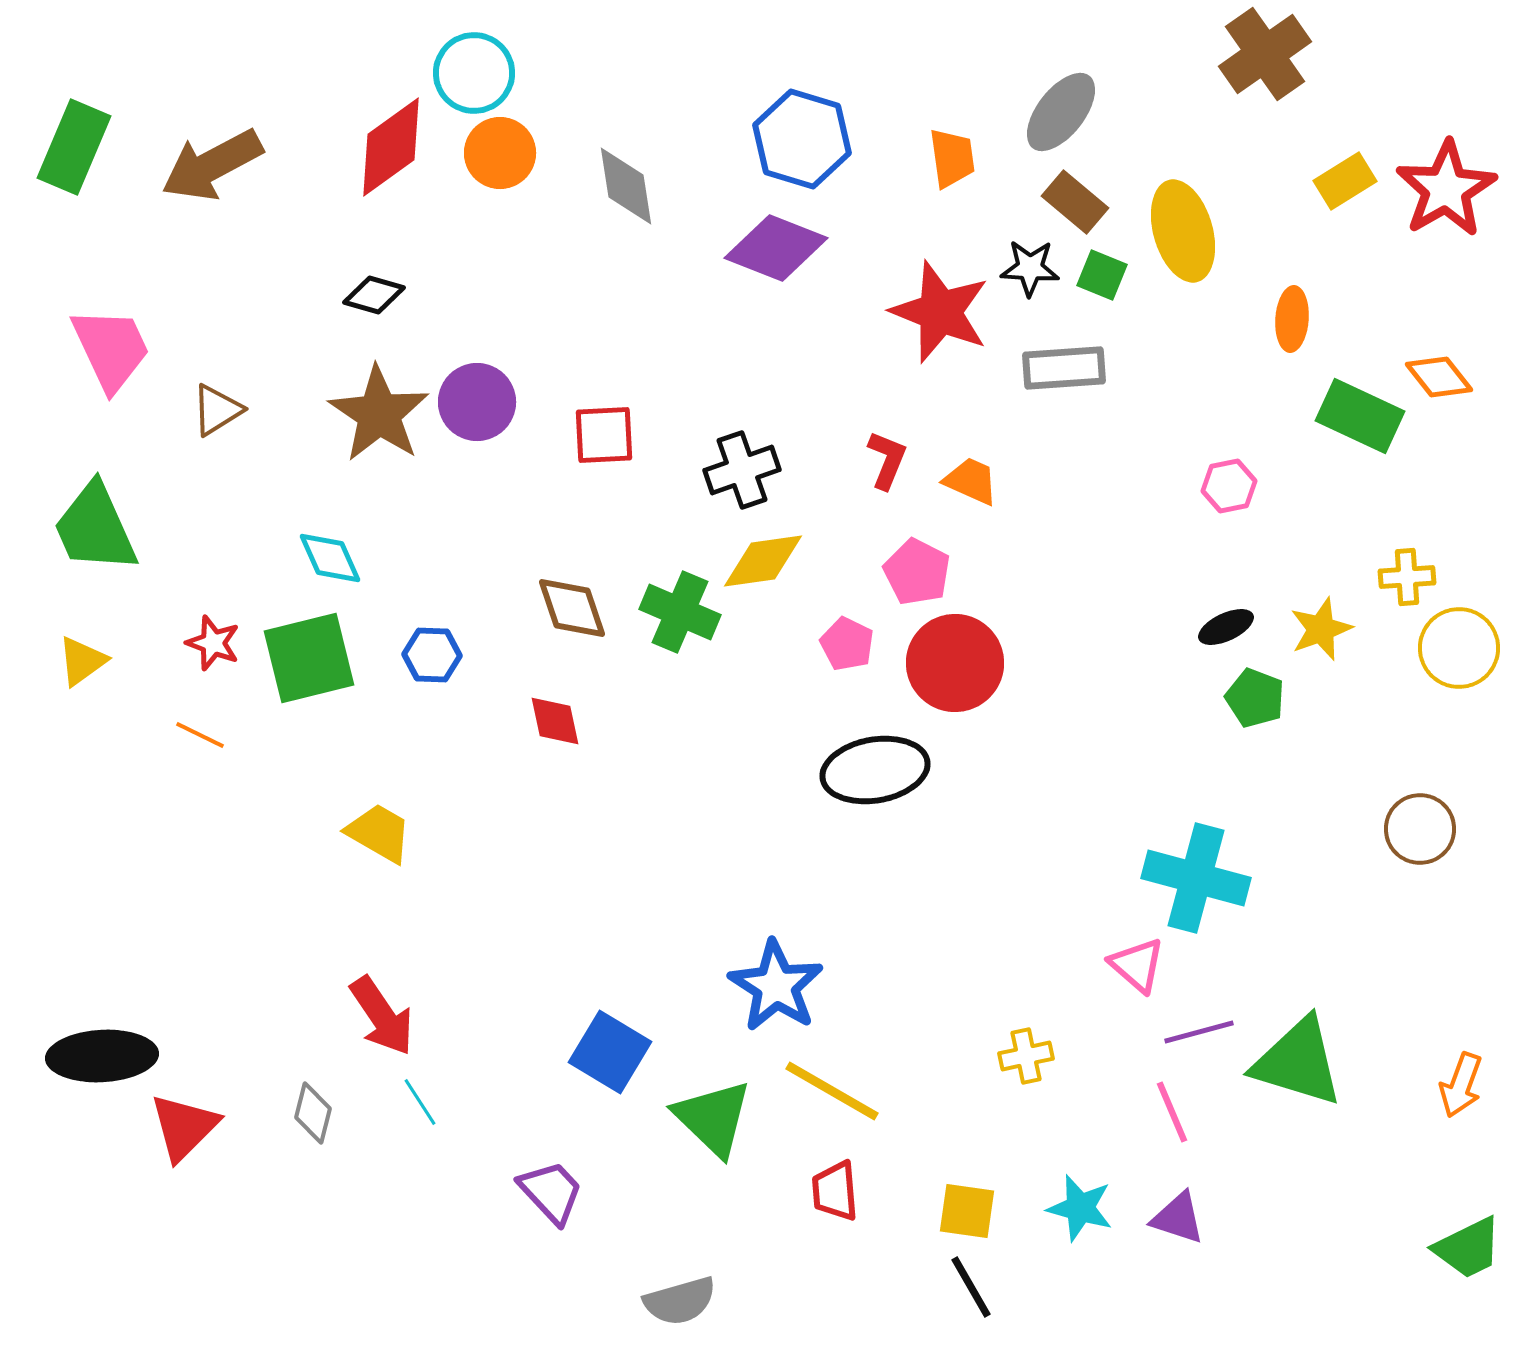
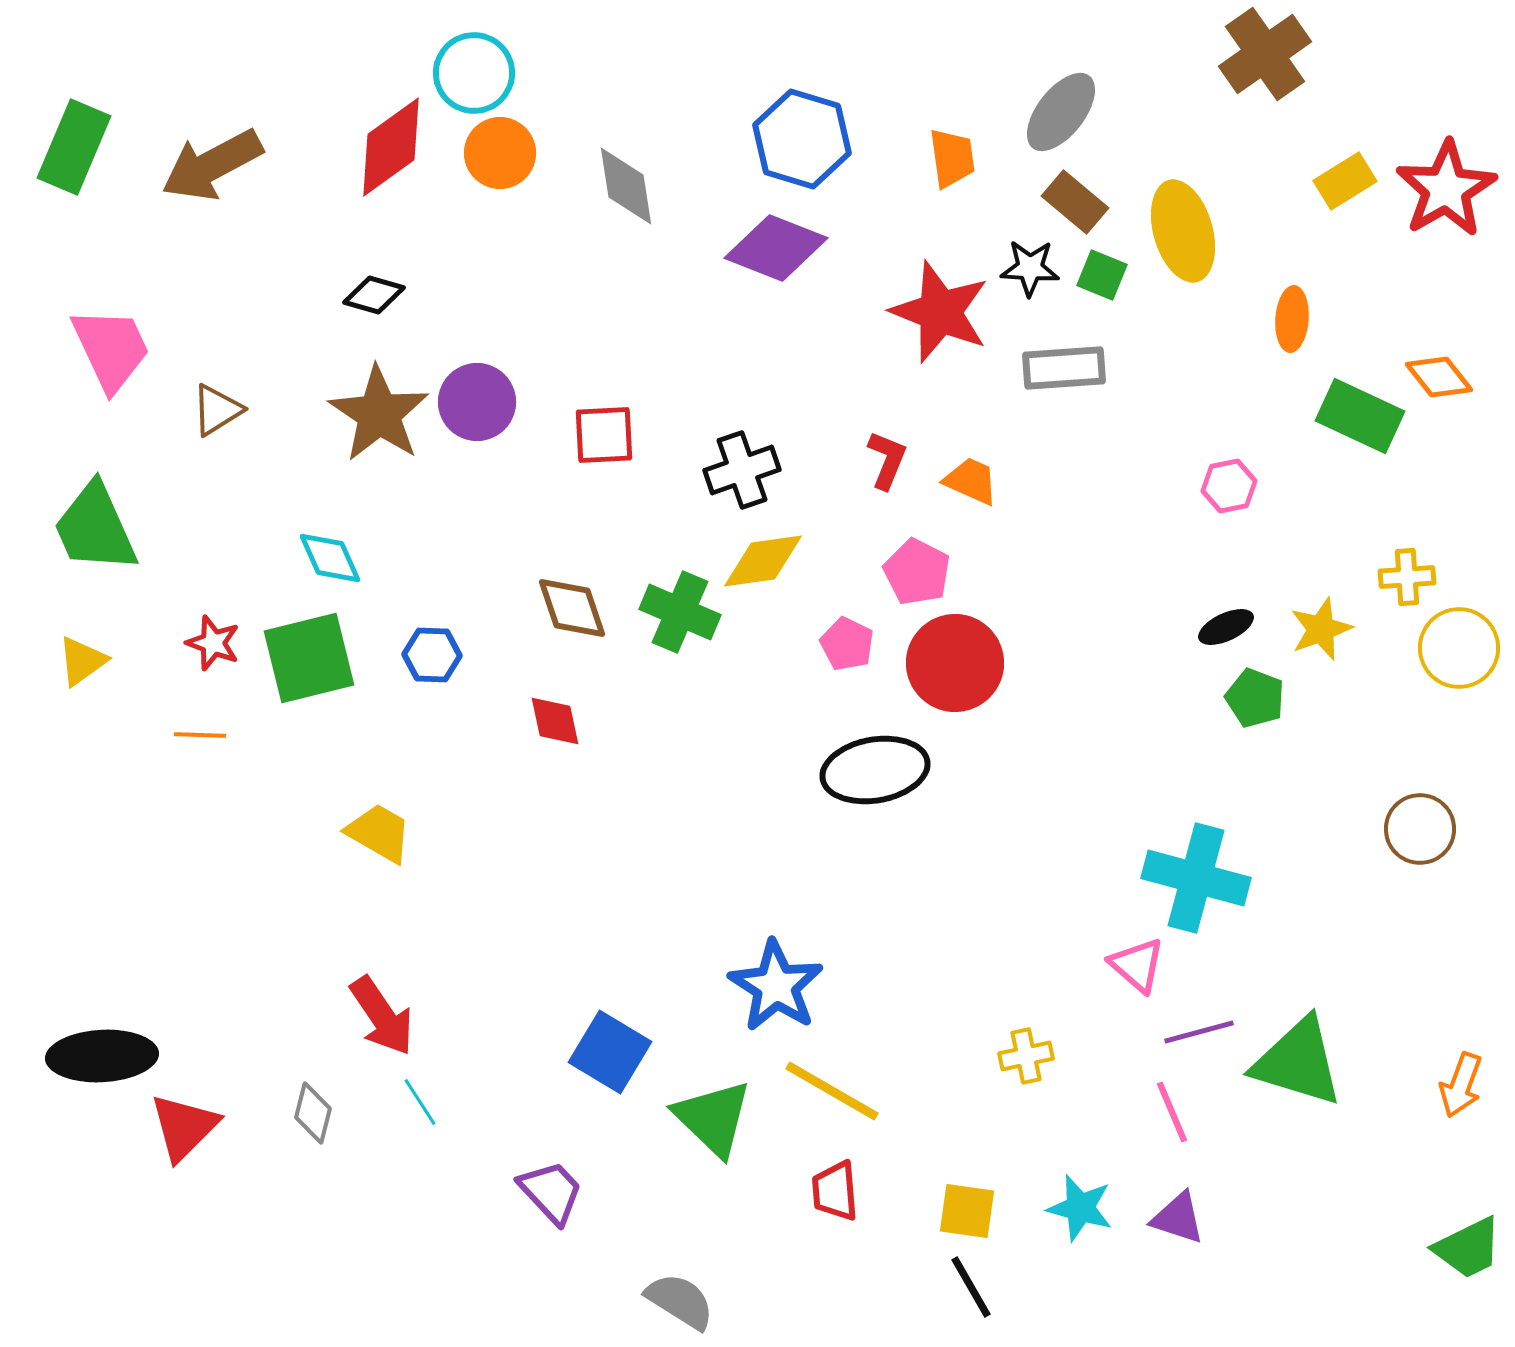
orange line at (200, 735): rotated 24 degrees counterclockwise
gray semicircle at (680, 1301): rotated 132 degrees counterclockwise
